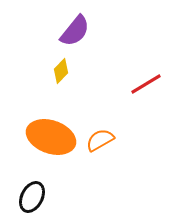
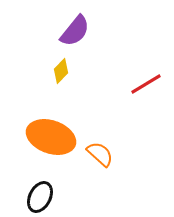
orange semicircle: moved 14 px down; rotated 72 degrees clockwise
black ellipse: moved 8 px right
